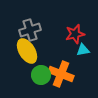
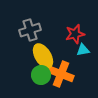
yellow ellipse: moved 16 px right, 5 px down
